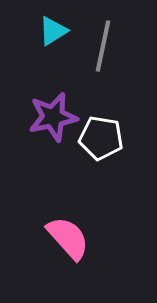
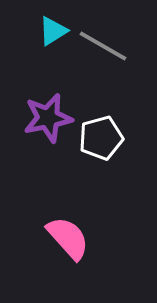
gray line: rotated 72 degrees counterclockwise
purple star: moved 5 px left, 1 px down
white pentagon: rotated 24 degrees counterclockwise
